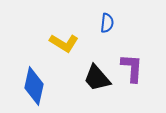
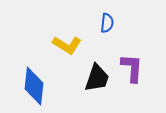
yellow L-shape: moved 3 px right, 2 px down
black trapezoid: rotated 120 degrees counterclockwise
blue diamond: rotated 6 degrees counterclockwise
